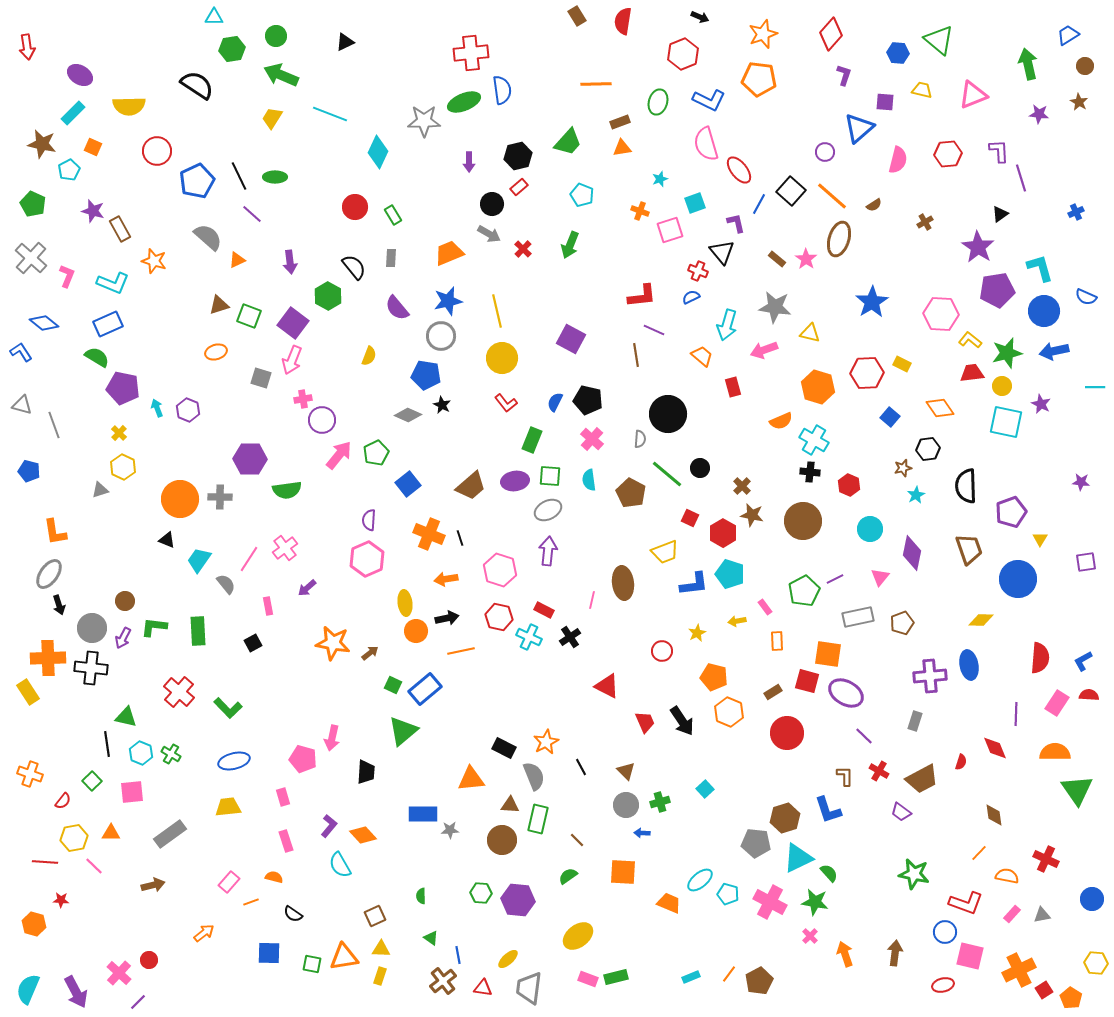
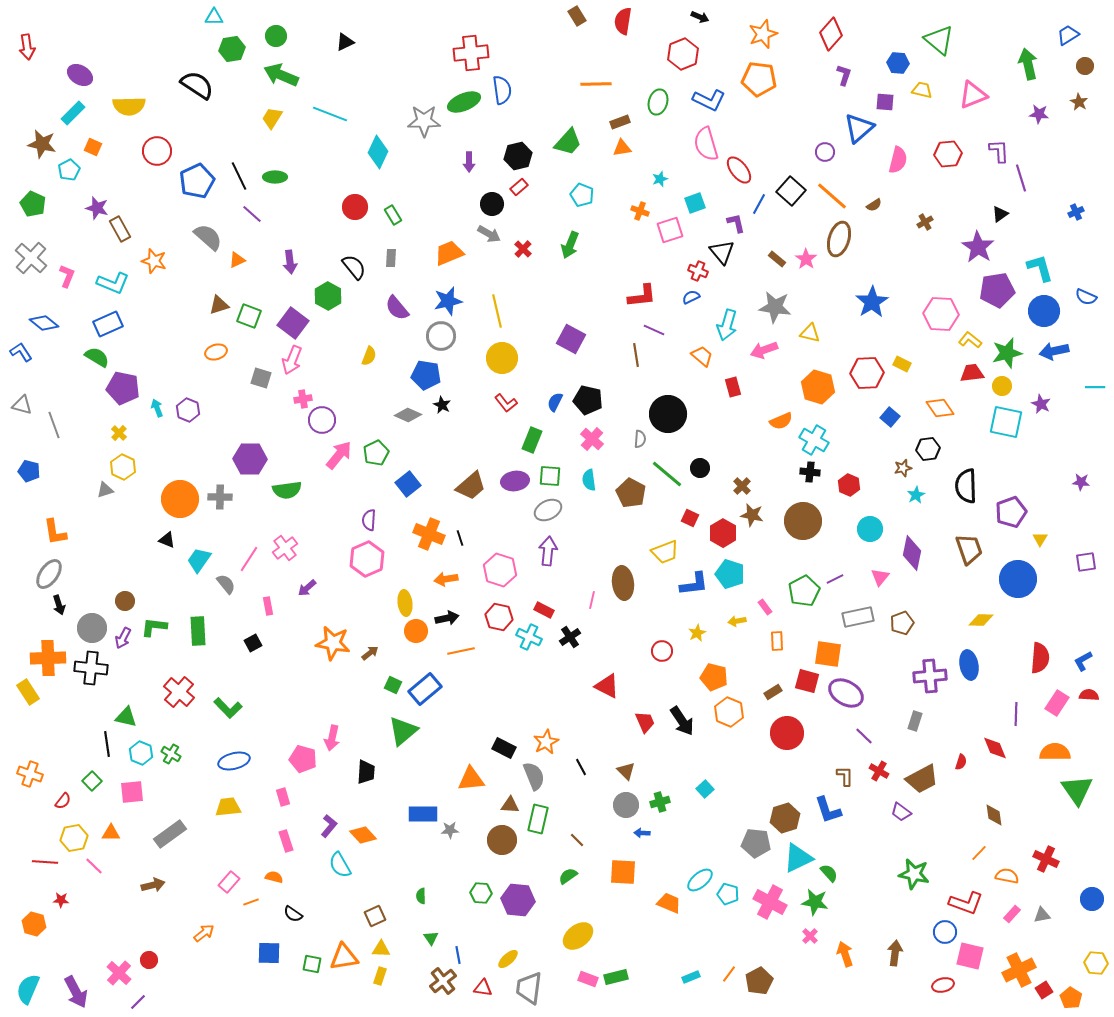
blue hexagon at (898, 53): moved 10 px down
purple star at (93, 211): moved 4 px right, 3 px up
gray triangle at (100, 490): moved 5 px right
green triangle at (431, 938): rotated 21 degrees clockwise
